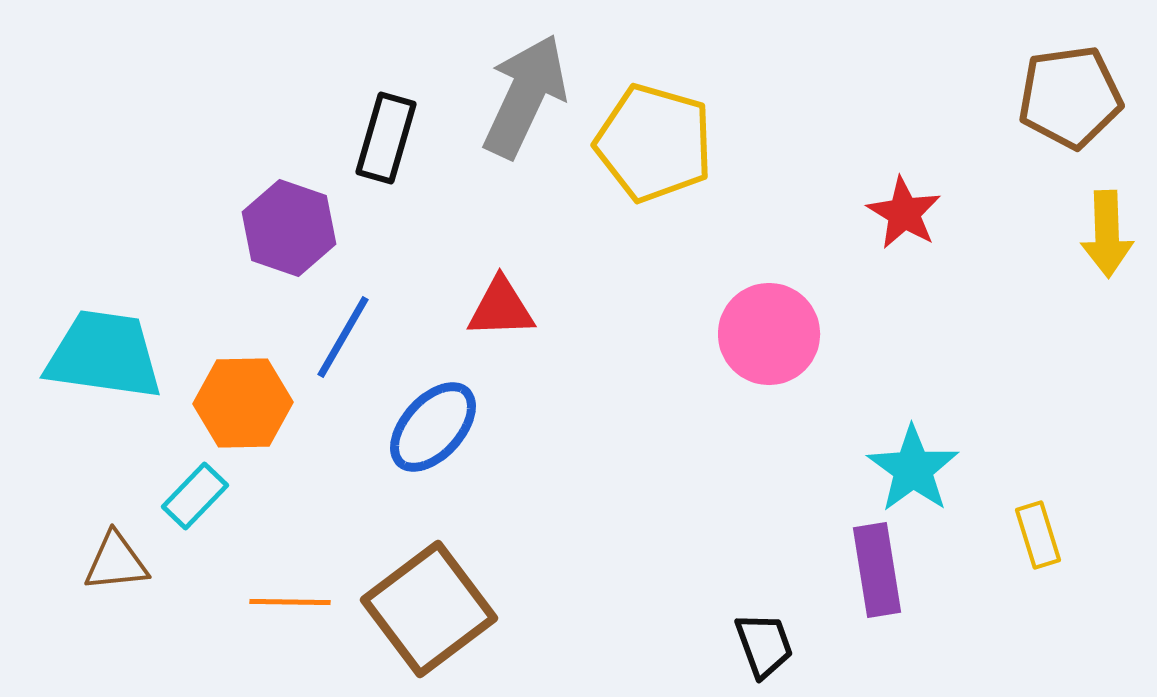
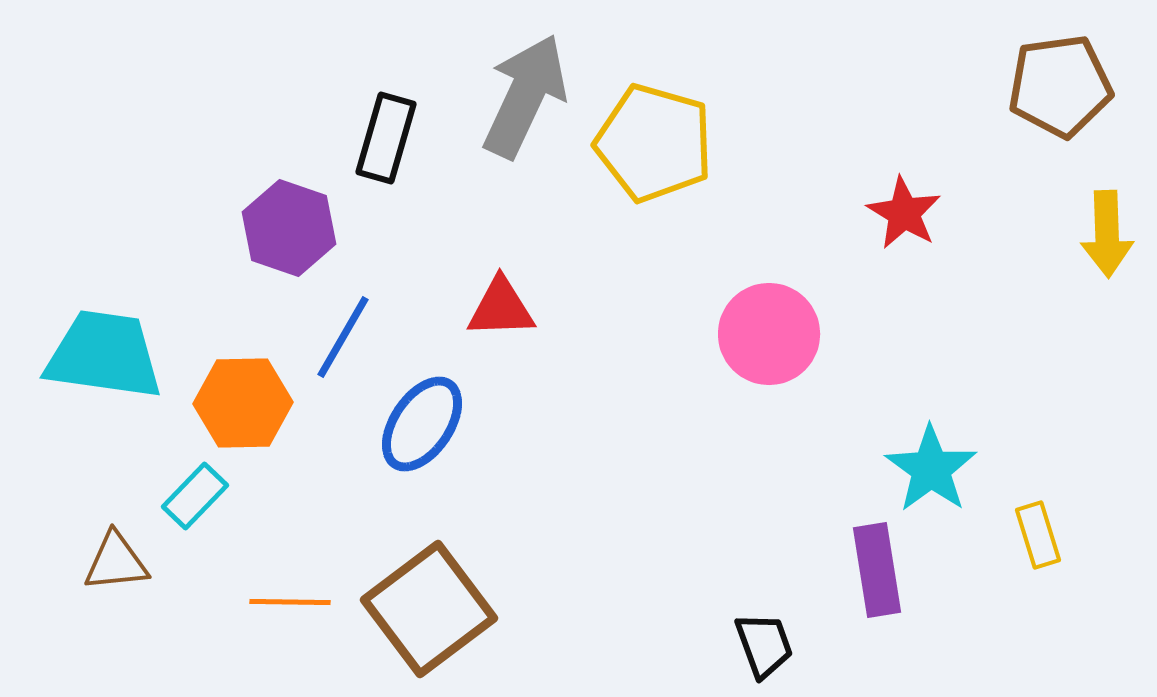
brown pentagon: moved 10 px left, 11 px up
blue ellipse: moved 11 px left, 3 px up; rotated 8 degrees counterclockwise
cyan star: moved 18 px right
